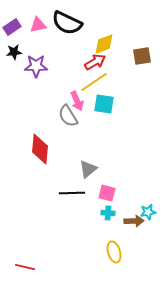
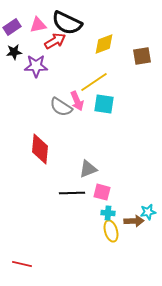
red arrow: moved 40 px left, 21 px up
gray semicircle: moved 7 px left, 9 px up; rotated 25 degrees counterclockwise
gray triangle: rotated 18 degrees clockwise
pink square: moved 5 px left, 1 px up
yellow ellipse: moved 3 px left, 21 px up
red line: moved 3 px left, 3 px up
